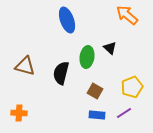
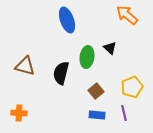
brown square: moved 1 px right; rotated 21 degrees clockwise
purple line: rotated 70 degrees counterclockwise
